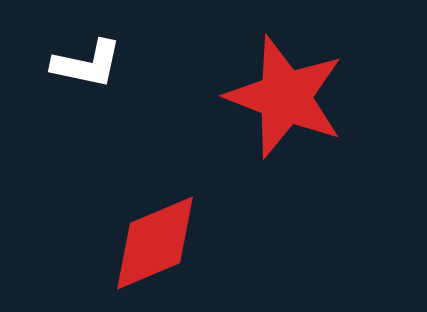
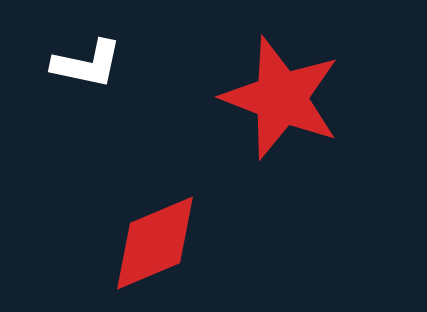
red star: moved 4 px left, 1 px down
